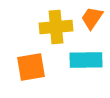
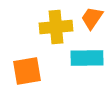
cyan rectangle: moved 1 px right, 2 px up
orange square: moved 4 px left, 4 px down
